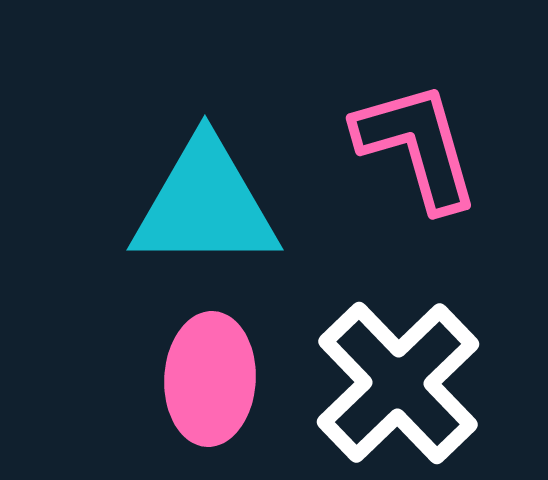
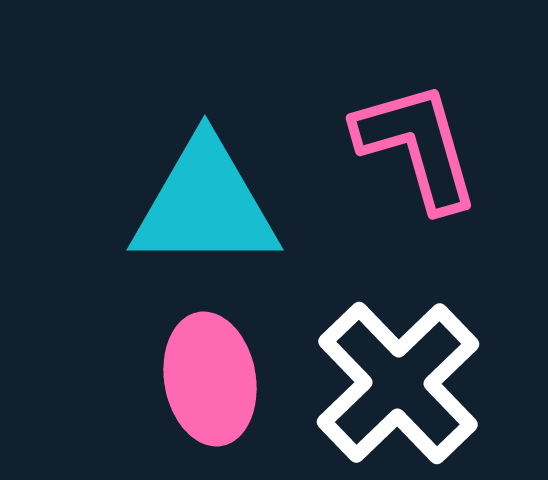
pink ellipse: rotated 13 degrees counterclockwise
